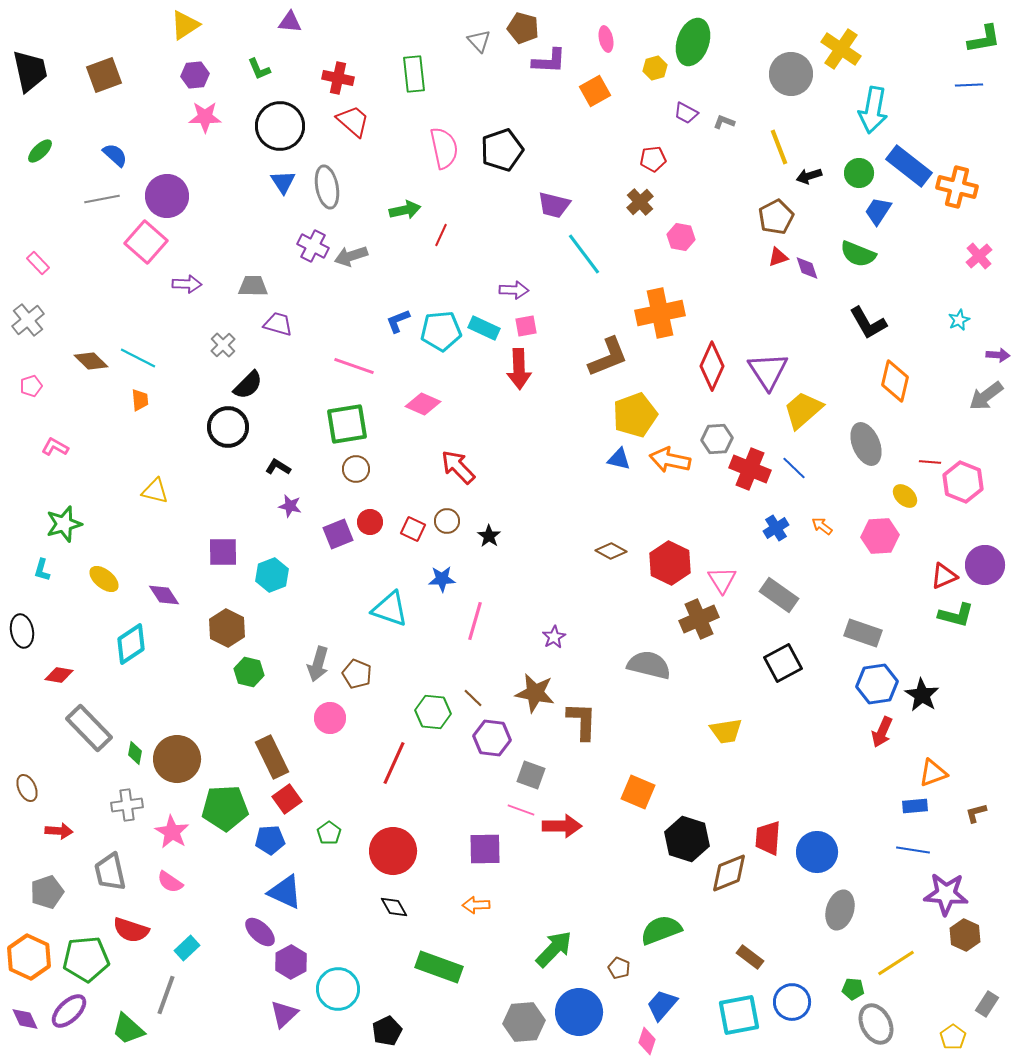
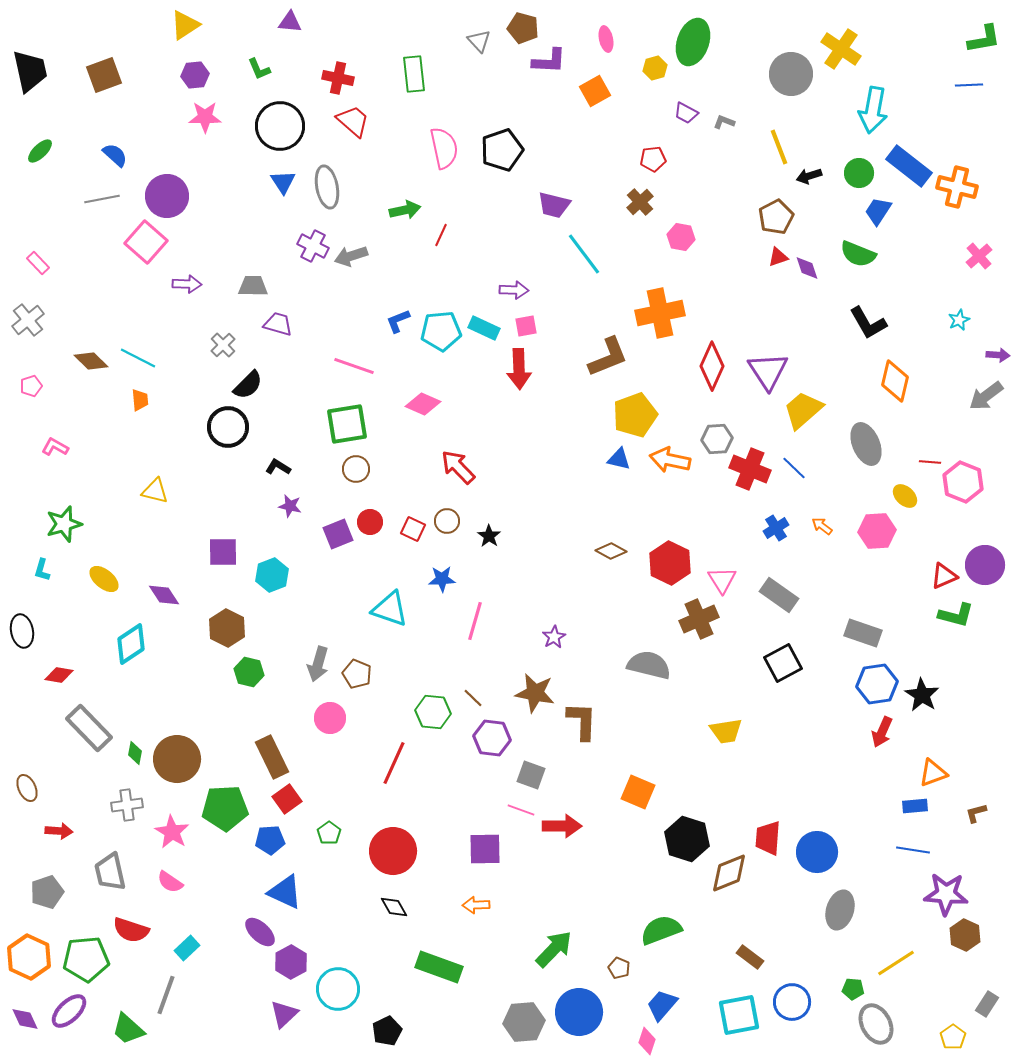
pink hexagon at (880, 536): moved 3 px left, 5 px up
